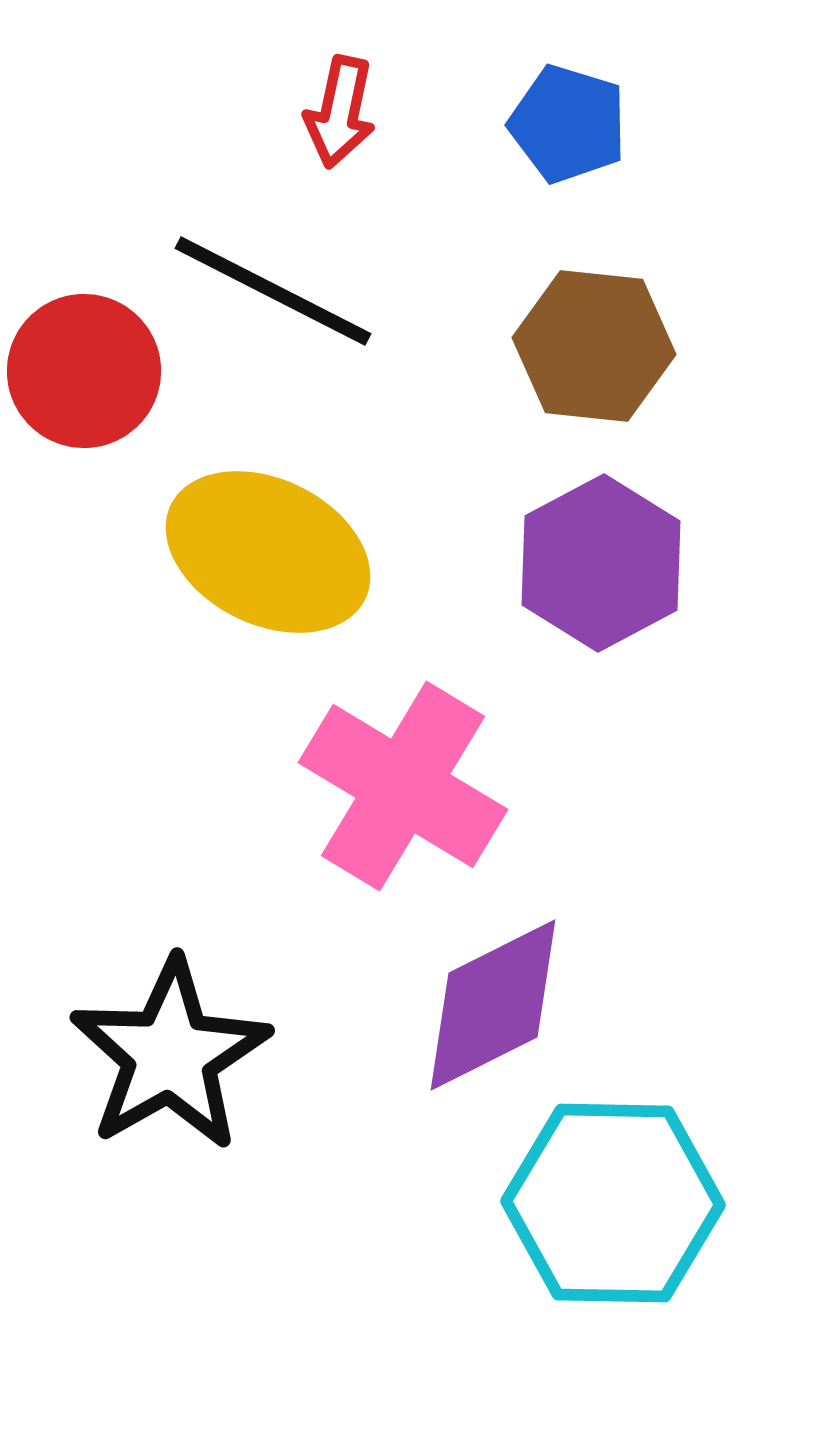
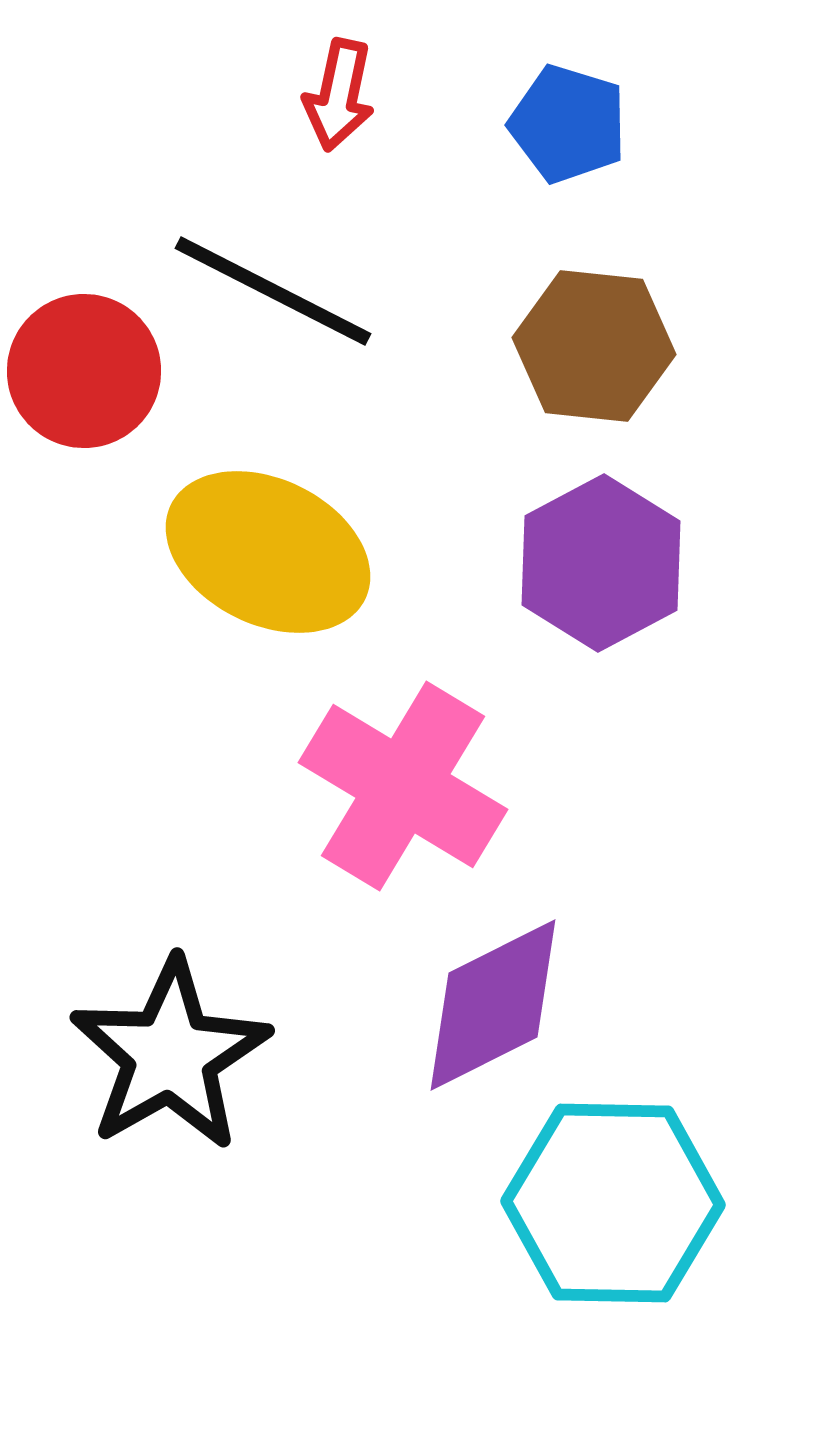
red arrow: moved 1 px left, 17 px up
